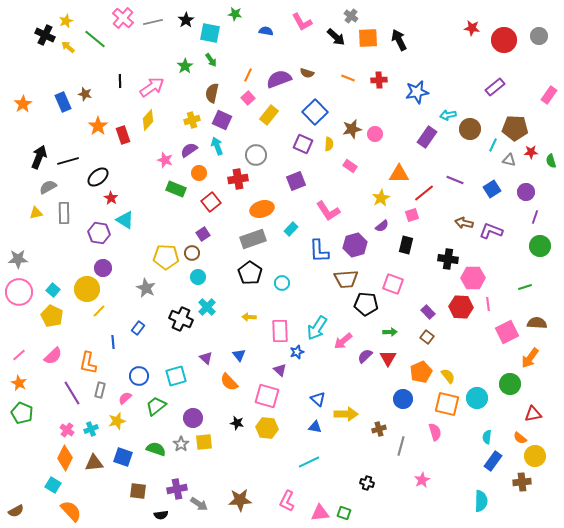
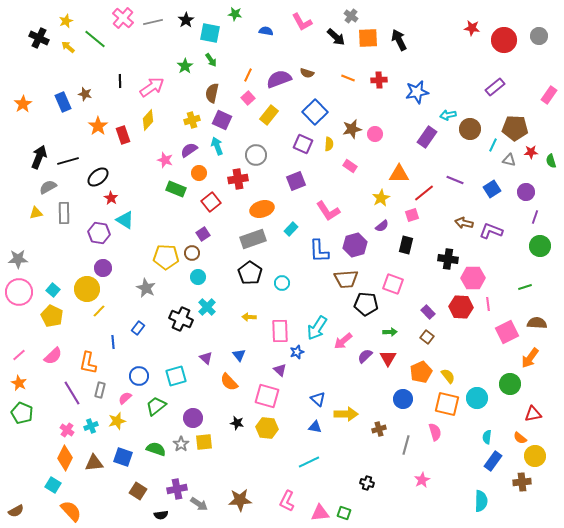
black cross at (45, 35): moved 6 px left, 3 px down
cyan cross at (91, 429): moved 3 px up
gray line at (401, 446): moved 5 px right, 1 px up
brown square at (138, 491): rotated 24 degrees clockwise
